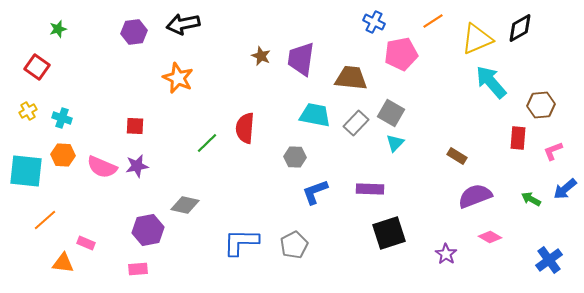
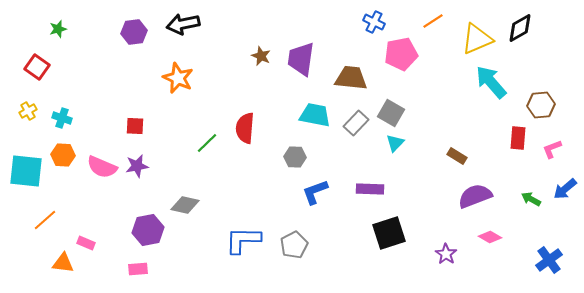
pink L-shape at (553, 151): moved 1 px left, 2 px up
blue L-shape at (241, 242): moved 2 px right, 2 px up
